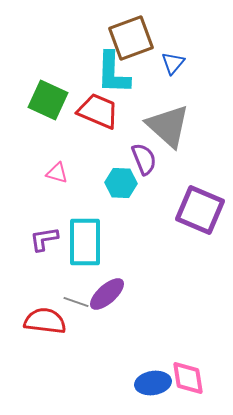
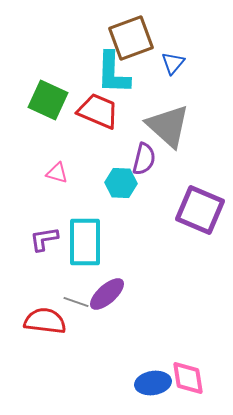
purple semicircle: rotated 36 degrees clockwise
